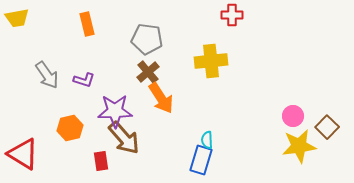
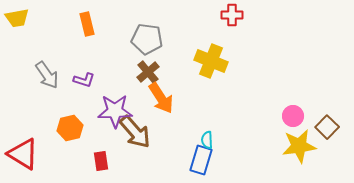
yellow cross: rotated 28 degrees clockwise
brown arrow: moved 11 px right, 6 px up
